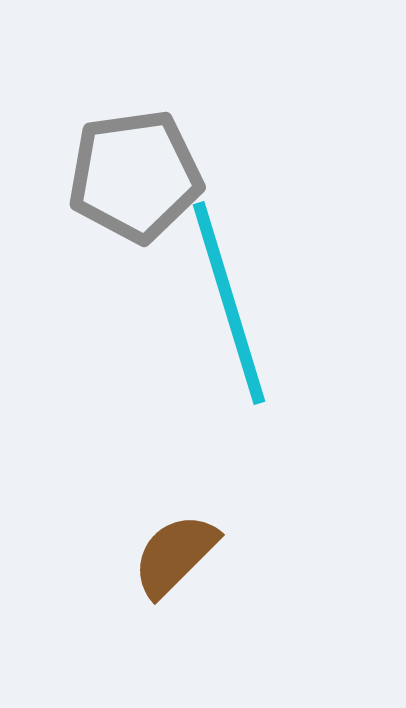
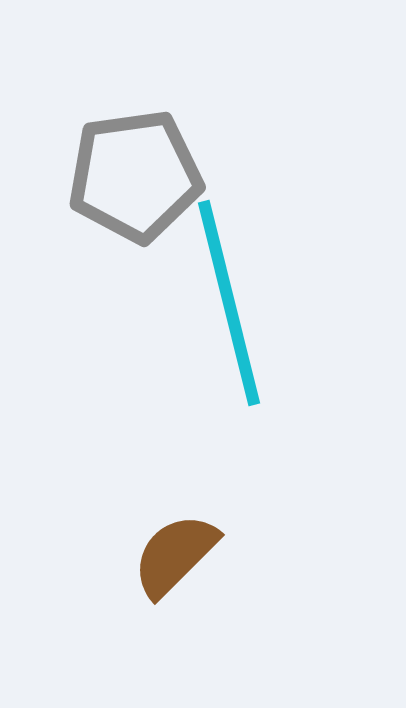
cyan line: rotated 3 degrees clockwise
